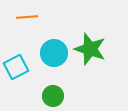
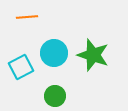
green star: moved 3 px right, 6 px down
cyan square: moved 5 px right
green circle: moved 2 px right
